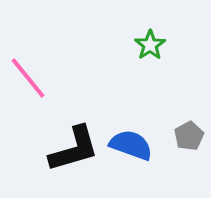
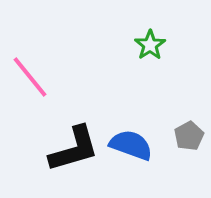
pink line: moved 2 px right, 1 px up
